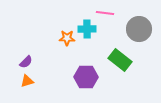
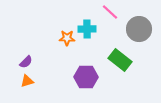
pink line: moved 5 px right, 1 px up; rotated 36 degrees clockwise
